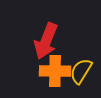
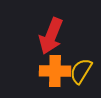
red arrow: moved 5 px right, 5 px up
